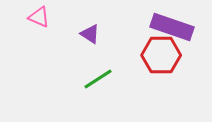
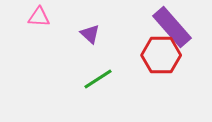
pink triangle: rotated 20 degrees counterclockwise
purple rectangle: rotated 30 degrees clockwise
purple triangle: rotated 10 degrees clockwise
